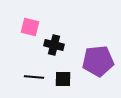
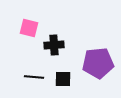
pink square: moved 1 px left, 1 px down
black cross: rotated 18 degrees counterclockwise
purple pentagon: moved 2 px down
